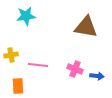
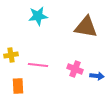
cyan star: moved 12 px right
